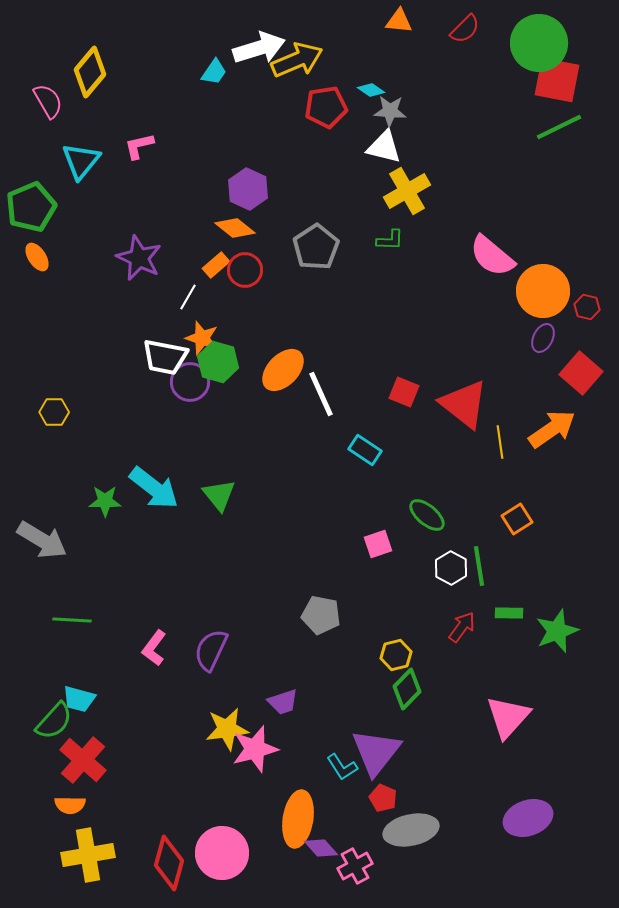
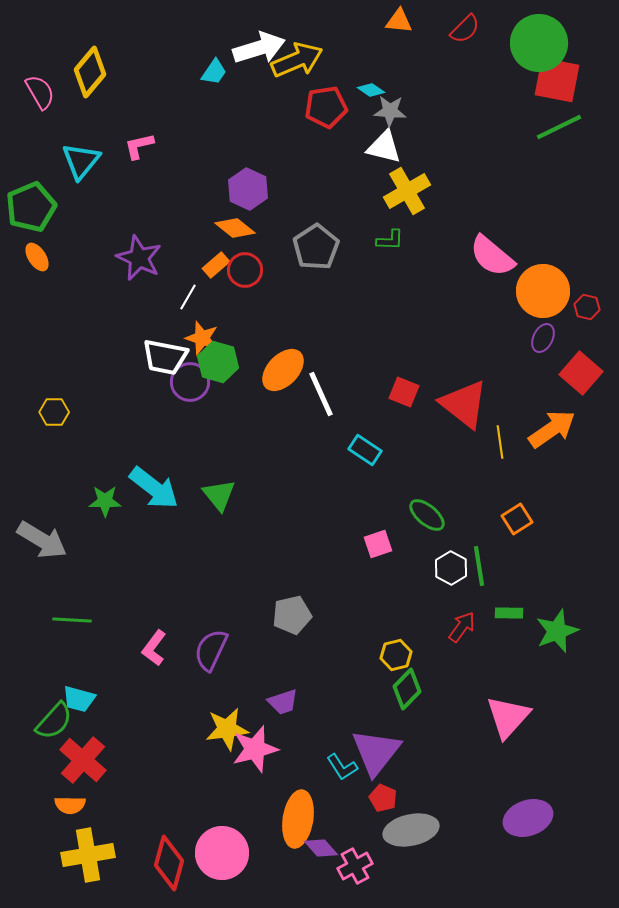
pink semicircle at (48, 101): moved 8 px left, 9 px up
gray pentagon at (321, 615): moved 29 px left; rotated 24 degrees counterclockwise
